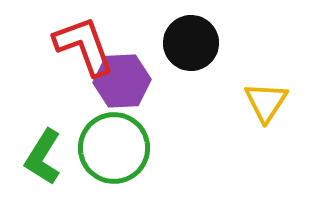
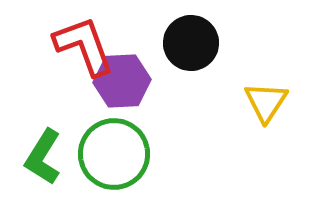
green circle: moved 6 px down
